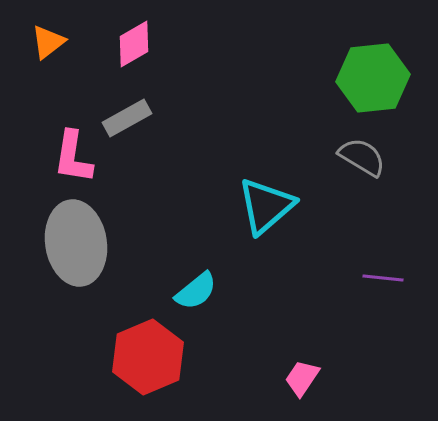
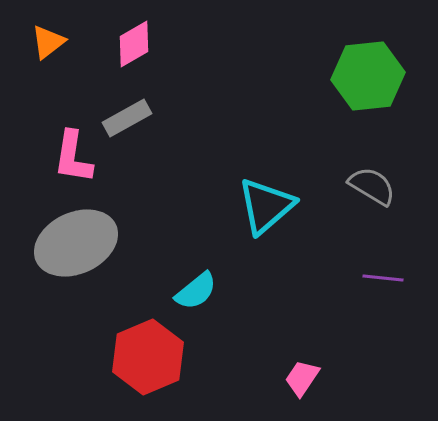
green hexagon: moved 5 px left, 2 px up
gray semicircle: moved 10 px right, 29 px down
gray ellipse: rotated 74 degrees clockwise
